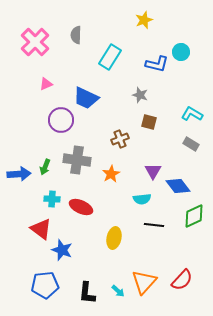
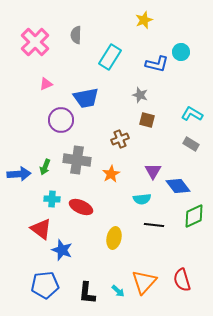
blue trapezoid: rotated 36 degrees counterclockwise
brown square: moved 2 px left, 2 px up
red semicircle: rotated 120 degrees clockwise
